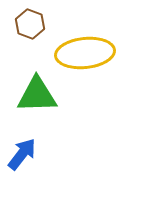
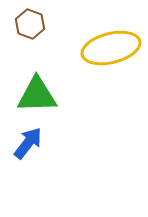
yellow ellipse: moved 26 px right, 5 px up; rotated 8 degrees counterclockwise
blue arrow: moved 6 px right, 11 px up
